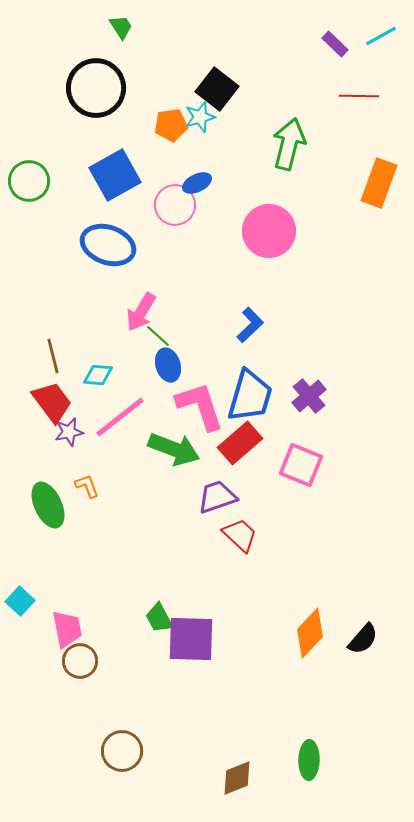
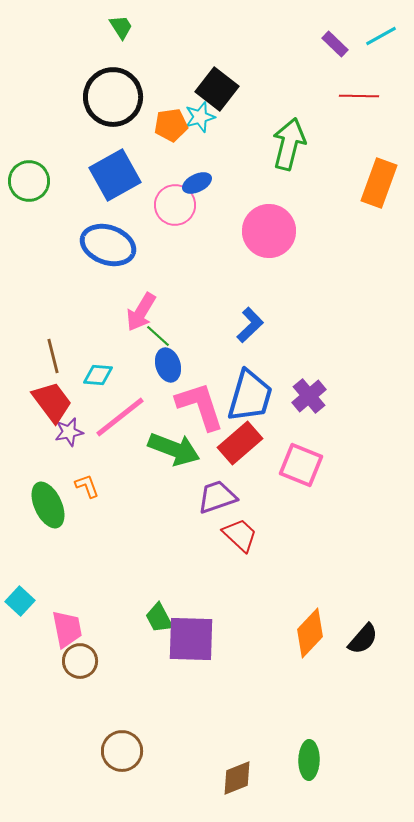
black circle at (96, 88): moved 17 px right, 9 px down
